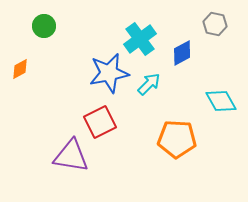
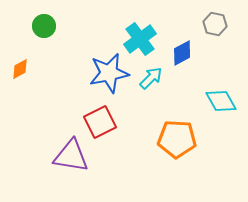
cyan arrow: moved 2 px right, 6 px up
